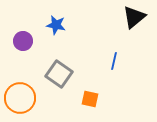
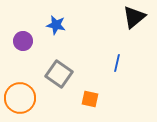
blue line: moved 3 px right, 2 px down
